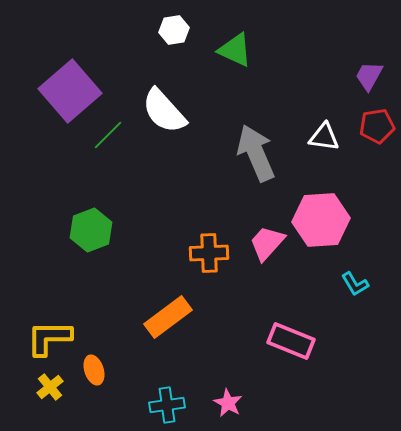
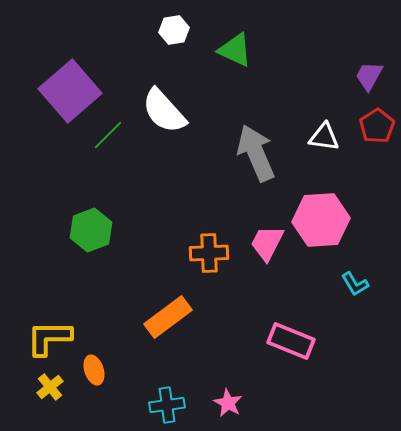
red pentagon: rotated 24 degrees counterclockwise
pink trapezoid: rotated 15 degrees counterclockwise
